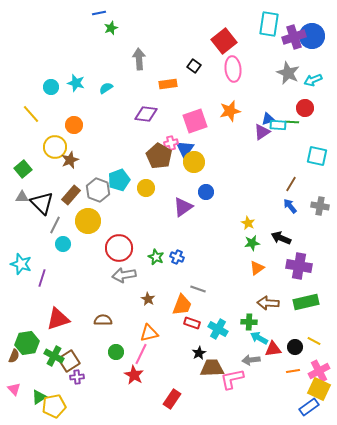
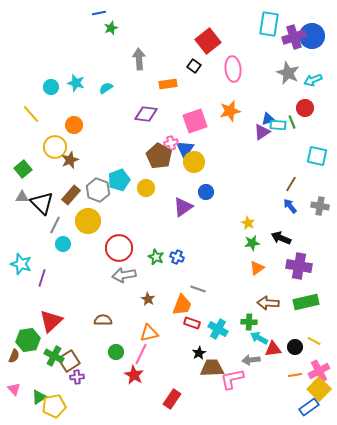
red square at (224, 41): moved 16 px left
green line at (292, 122): rotated 64 degrees clockwise
red triangle at (58, 319): moved 7 px left, 2 px down; rotated 25 degrees counterclockwise
green hexagon at (27, 343): moved 1 px right, 3 px up
orange line at (293, 371): moved 2 px right, 4 px down
yellow square at (319, 389): rotated 20 degrees clockwise
